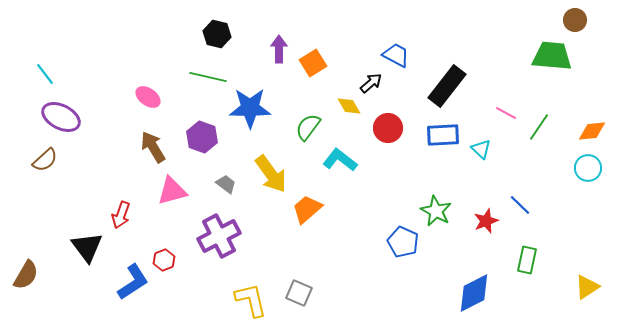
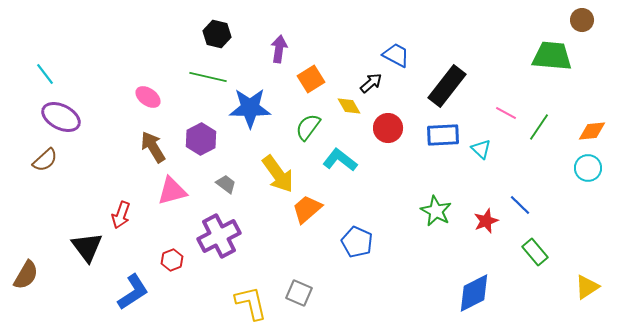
brown circle at (575, 20): moved 7 px right
purple arrow at (279, 49): rotated 8 degrees clockwise
orange square at (313, 63): moved 2 px left, 16 px down
purple hexagon at (202, 137): moved 1 px left, 2 px down; rotated 12 degrees clockwise
yellow arrow at (271, 174): moved 7 px right
blue pentagon at (403, 242): moved 46 px left
red hexagon at (164, 260): moved 8 px right
green rectangle at (527, 260): moved 8 px right, 8 px up; rotated 52 degrees counterclockwise
blue L-shape at (133, 282): moved 10 px down
yellow L-shape at (251, 300): moved 3 px down
